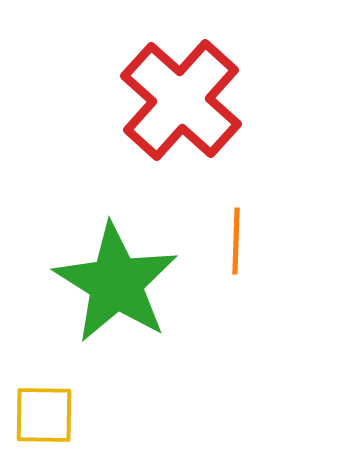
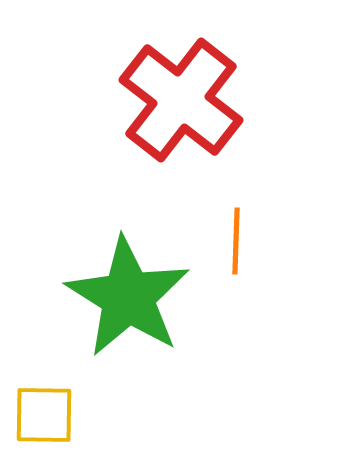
red cross: rotated 4 degrees counterclockwise
green star: moved 12 px right, 14 px down
